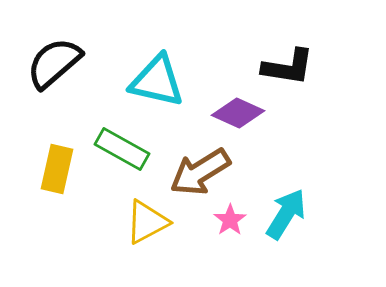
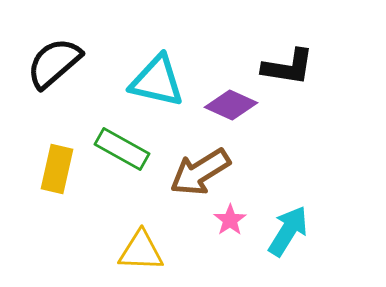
purple diamond: moved 7 px left, 8 px up
cyan arrow: moved 2 px right, 17 px down
yellow triangle: moved 6 px left, 29 px down; rotated 30 degrees clockwise
